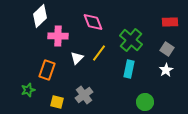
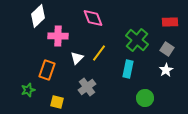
white diamond: moved 2 px left
pink diamond: moved 4 px up
green cross: moved 6 px right
cyan rectangle: moved 1 px left
gray cross: moved 3 px right, 8 px up
green circle: moved 4 px up
